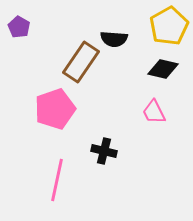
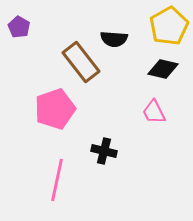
brown rectangle: rotated 72 degrees counterclockwise
